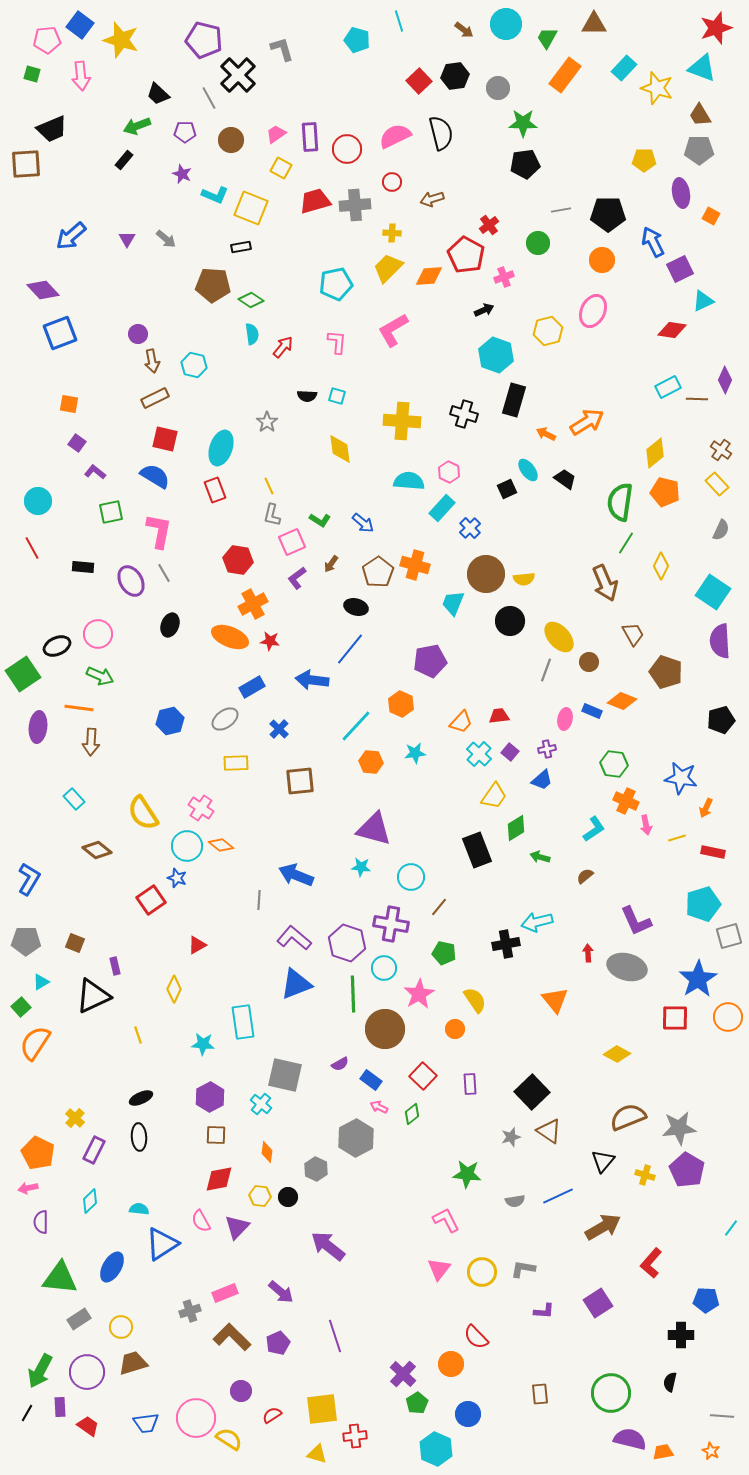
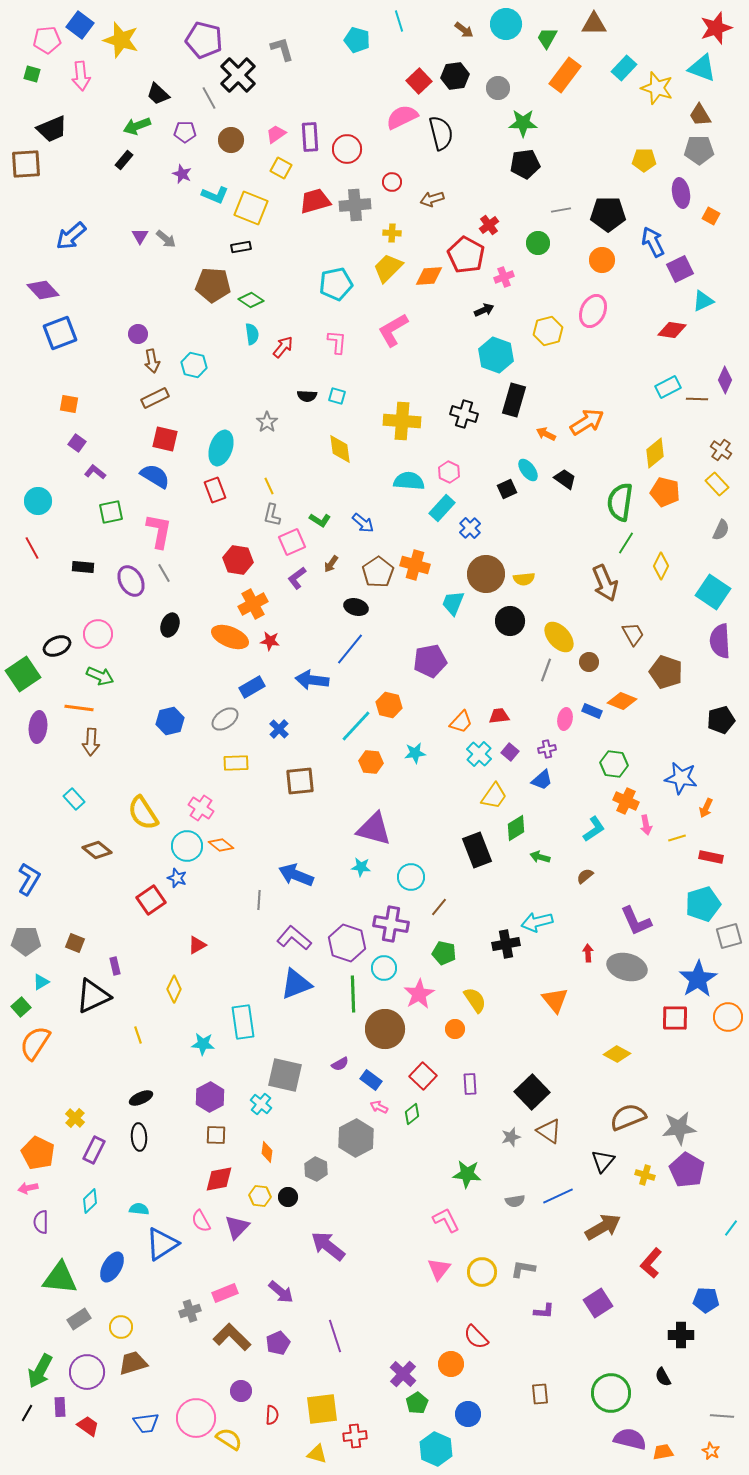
pink semicircle at (395, 136): moved 7 px right, 19 px up
purple triangle at (127, 239): moved 13 px right, 3 px up
orange hexagon at (401, 704): moved 12 px left, 1 px down; rotated 10 degrees counterclockwise
red rectangle at (713, 852): moved 2 px left, 5 px down
black semicircle at (670, 1382): moved 7 px left, 5 px up; rotated 42 degrees counterclockwise
red semicircle at (272, 1415): rotated 126 degrees clockwise
